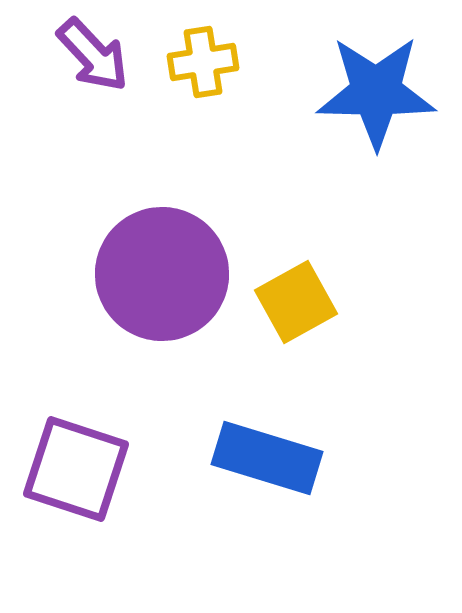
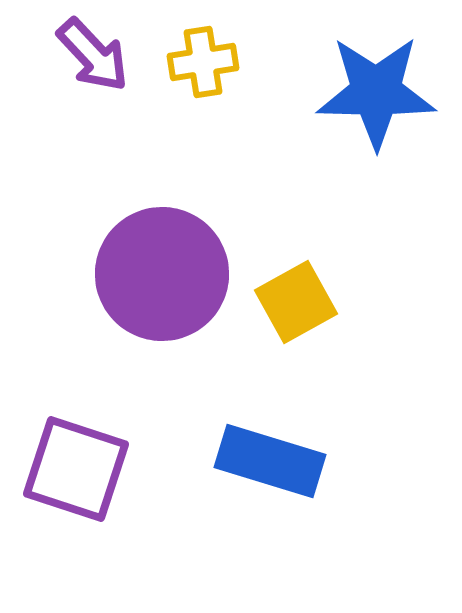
blue rectangle: moved 3 px right, 3 px down
